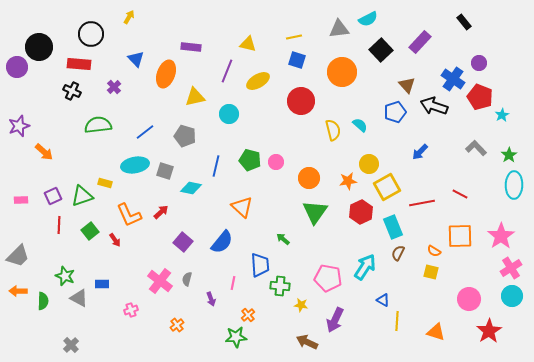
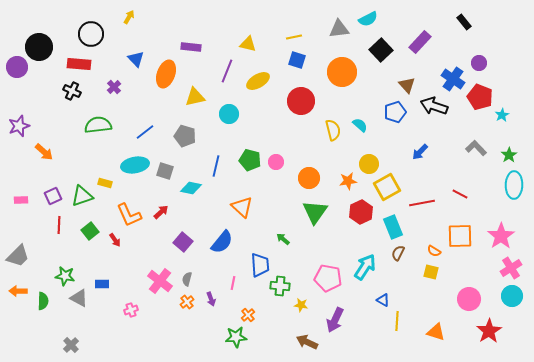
green star at (65, 276): rotated 12 degrees counterclockwise
orange cross at (177, 325): moved 10 px right, 23 px up
